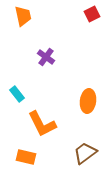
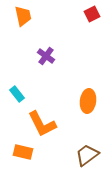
purple cross: moved 1 px up
brown trapezoid: moved 2 px right, 2 px down
orange rectangle: moved 3 px left, 5 px up
